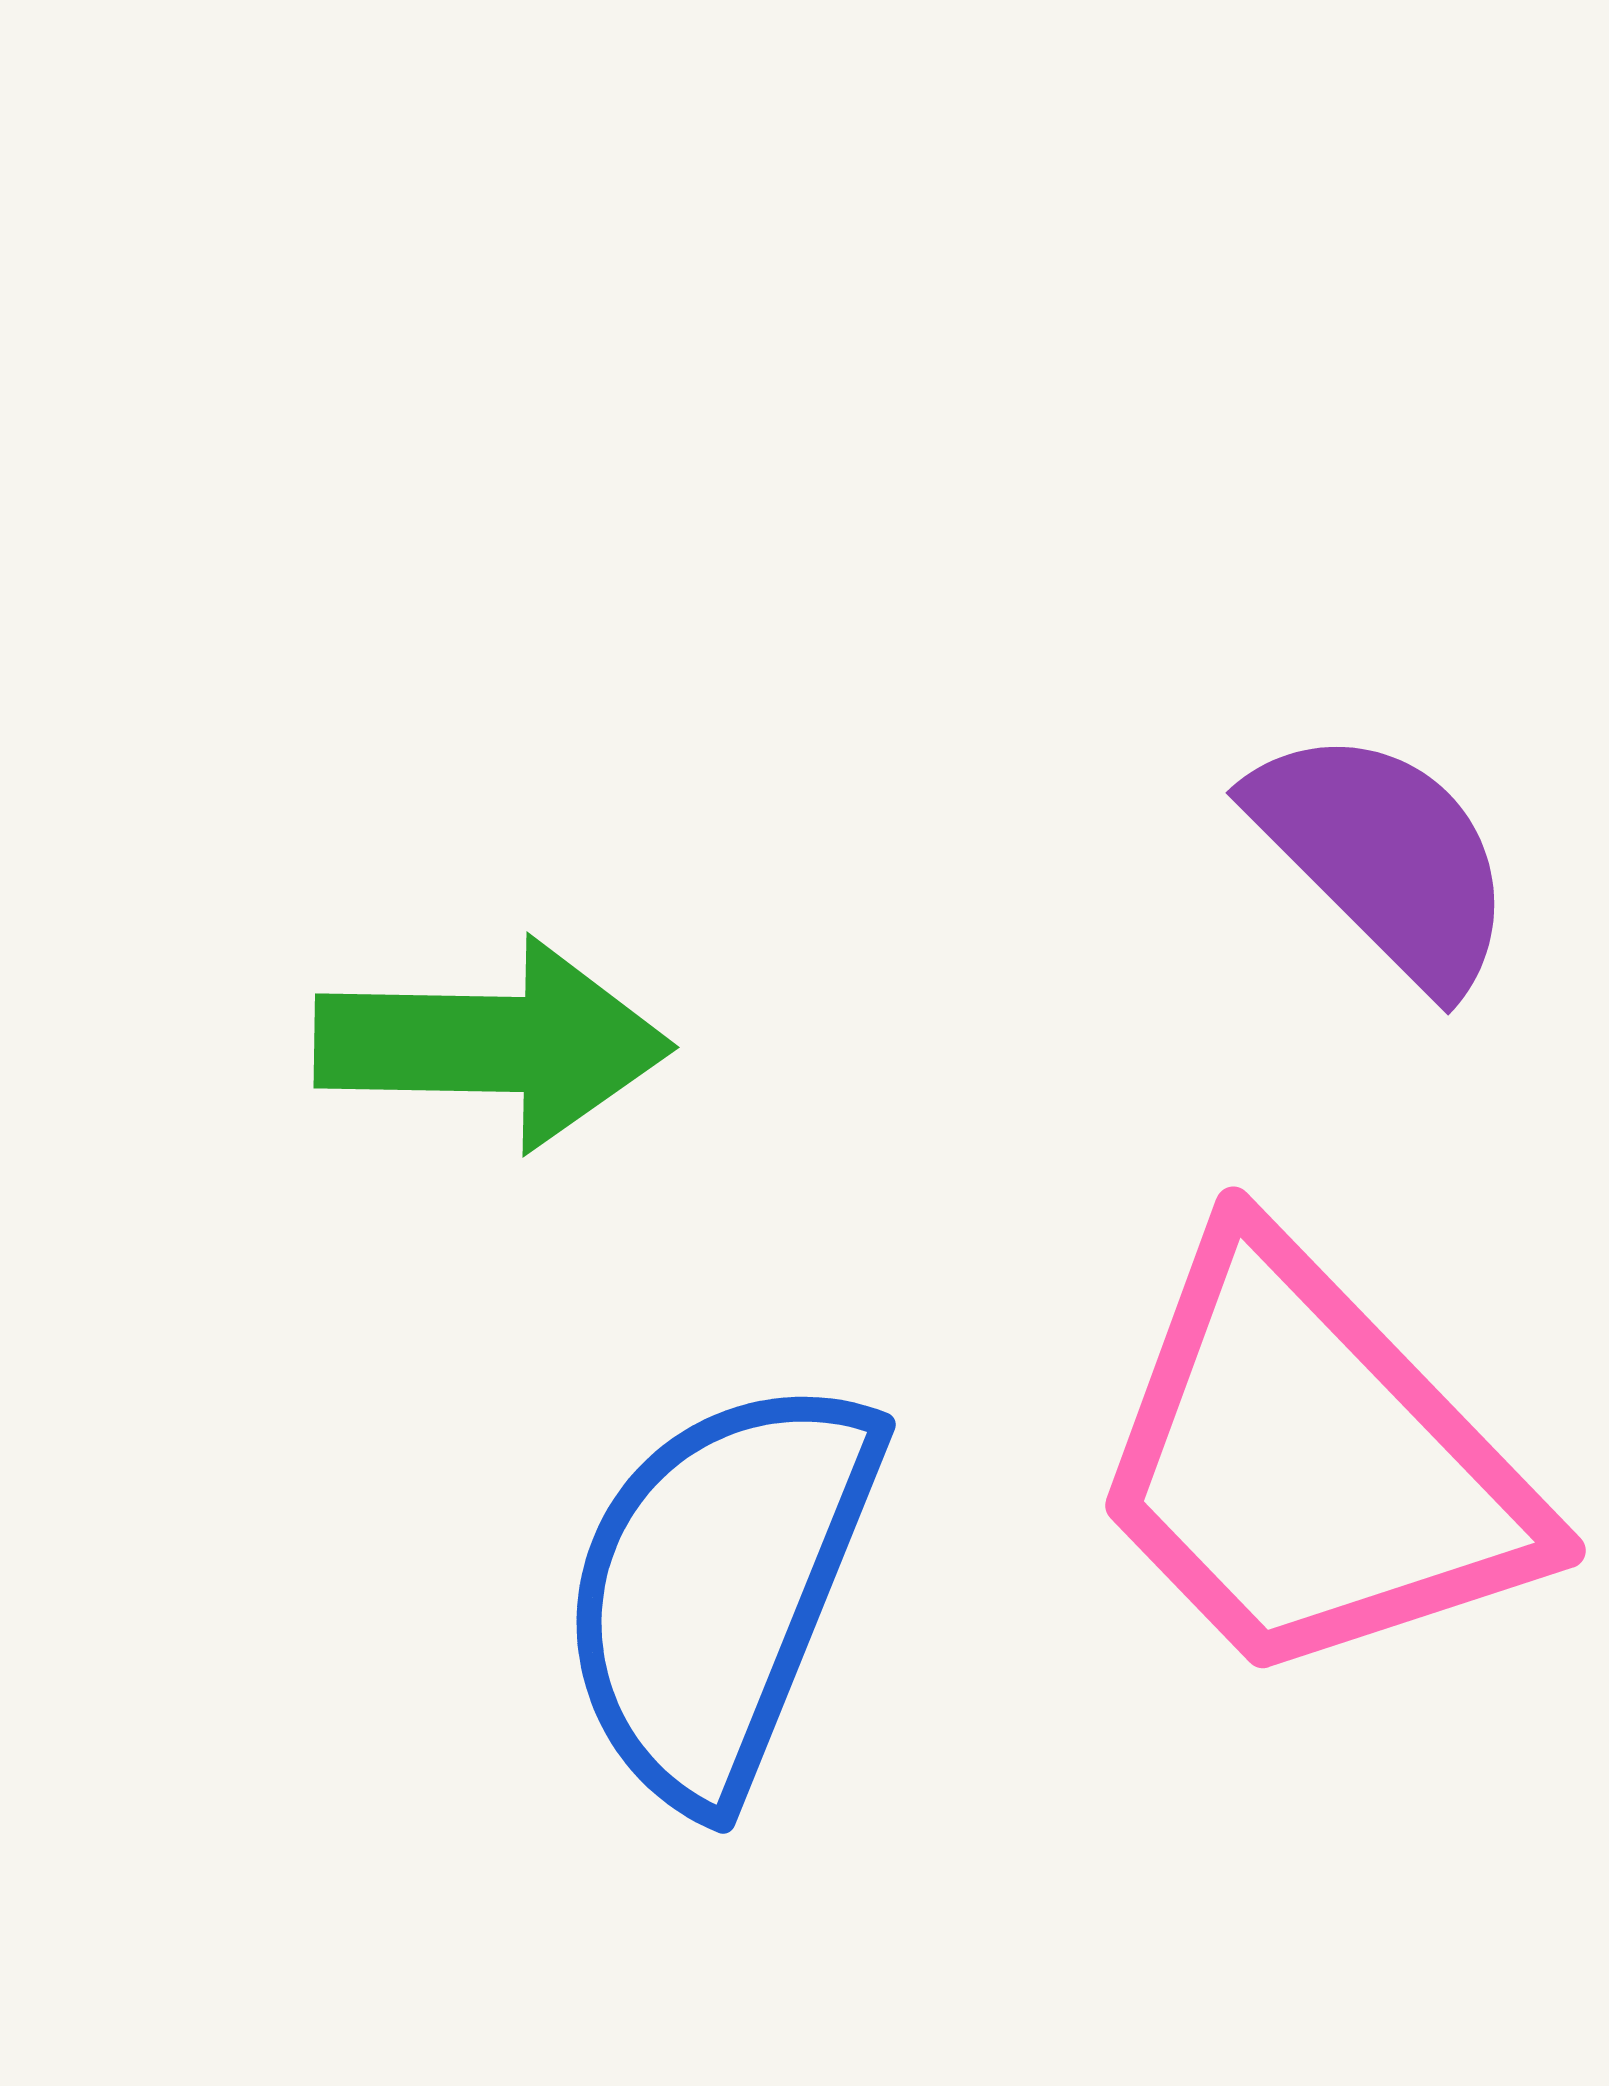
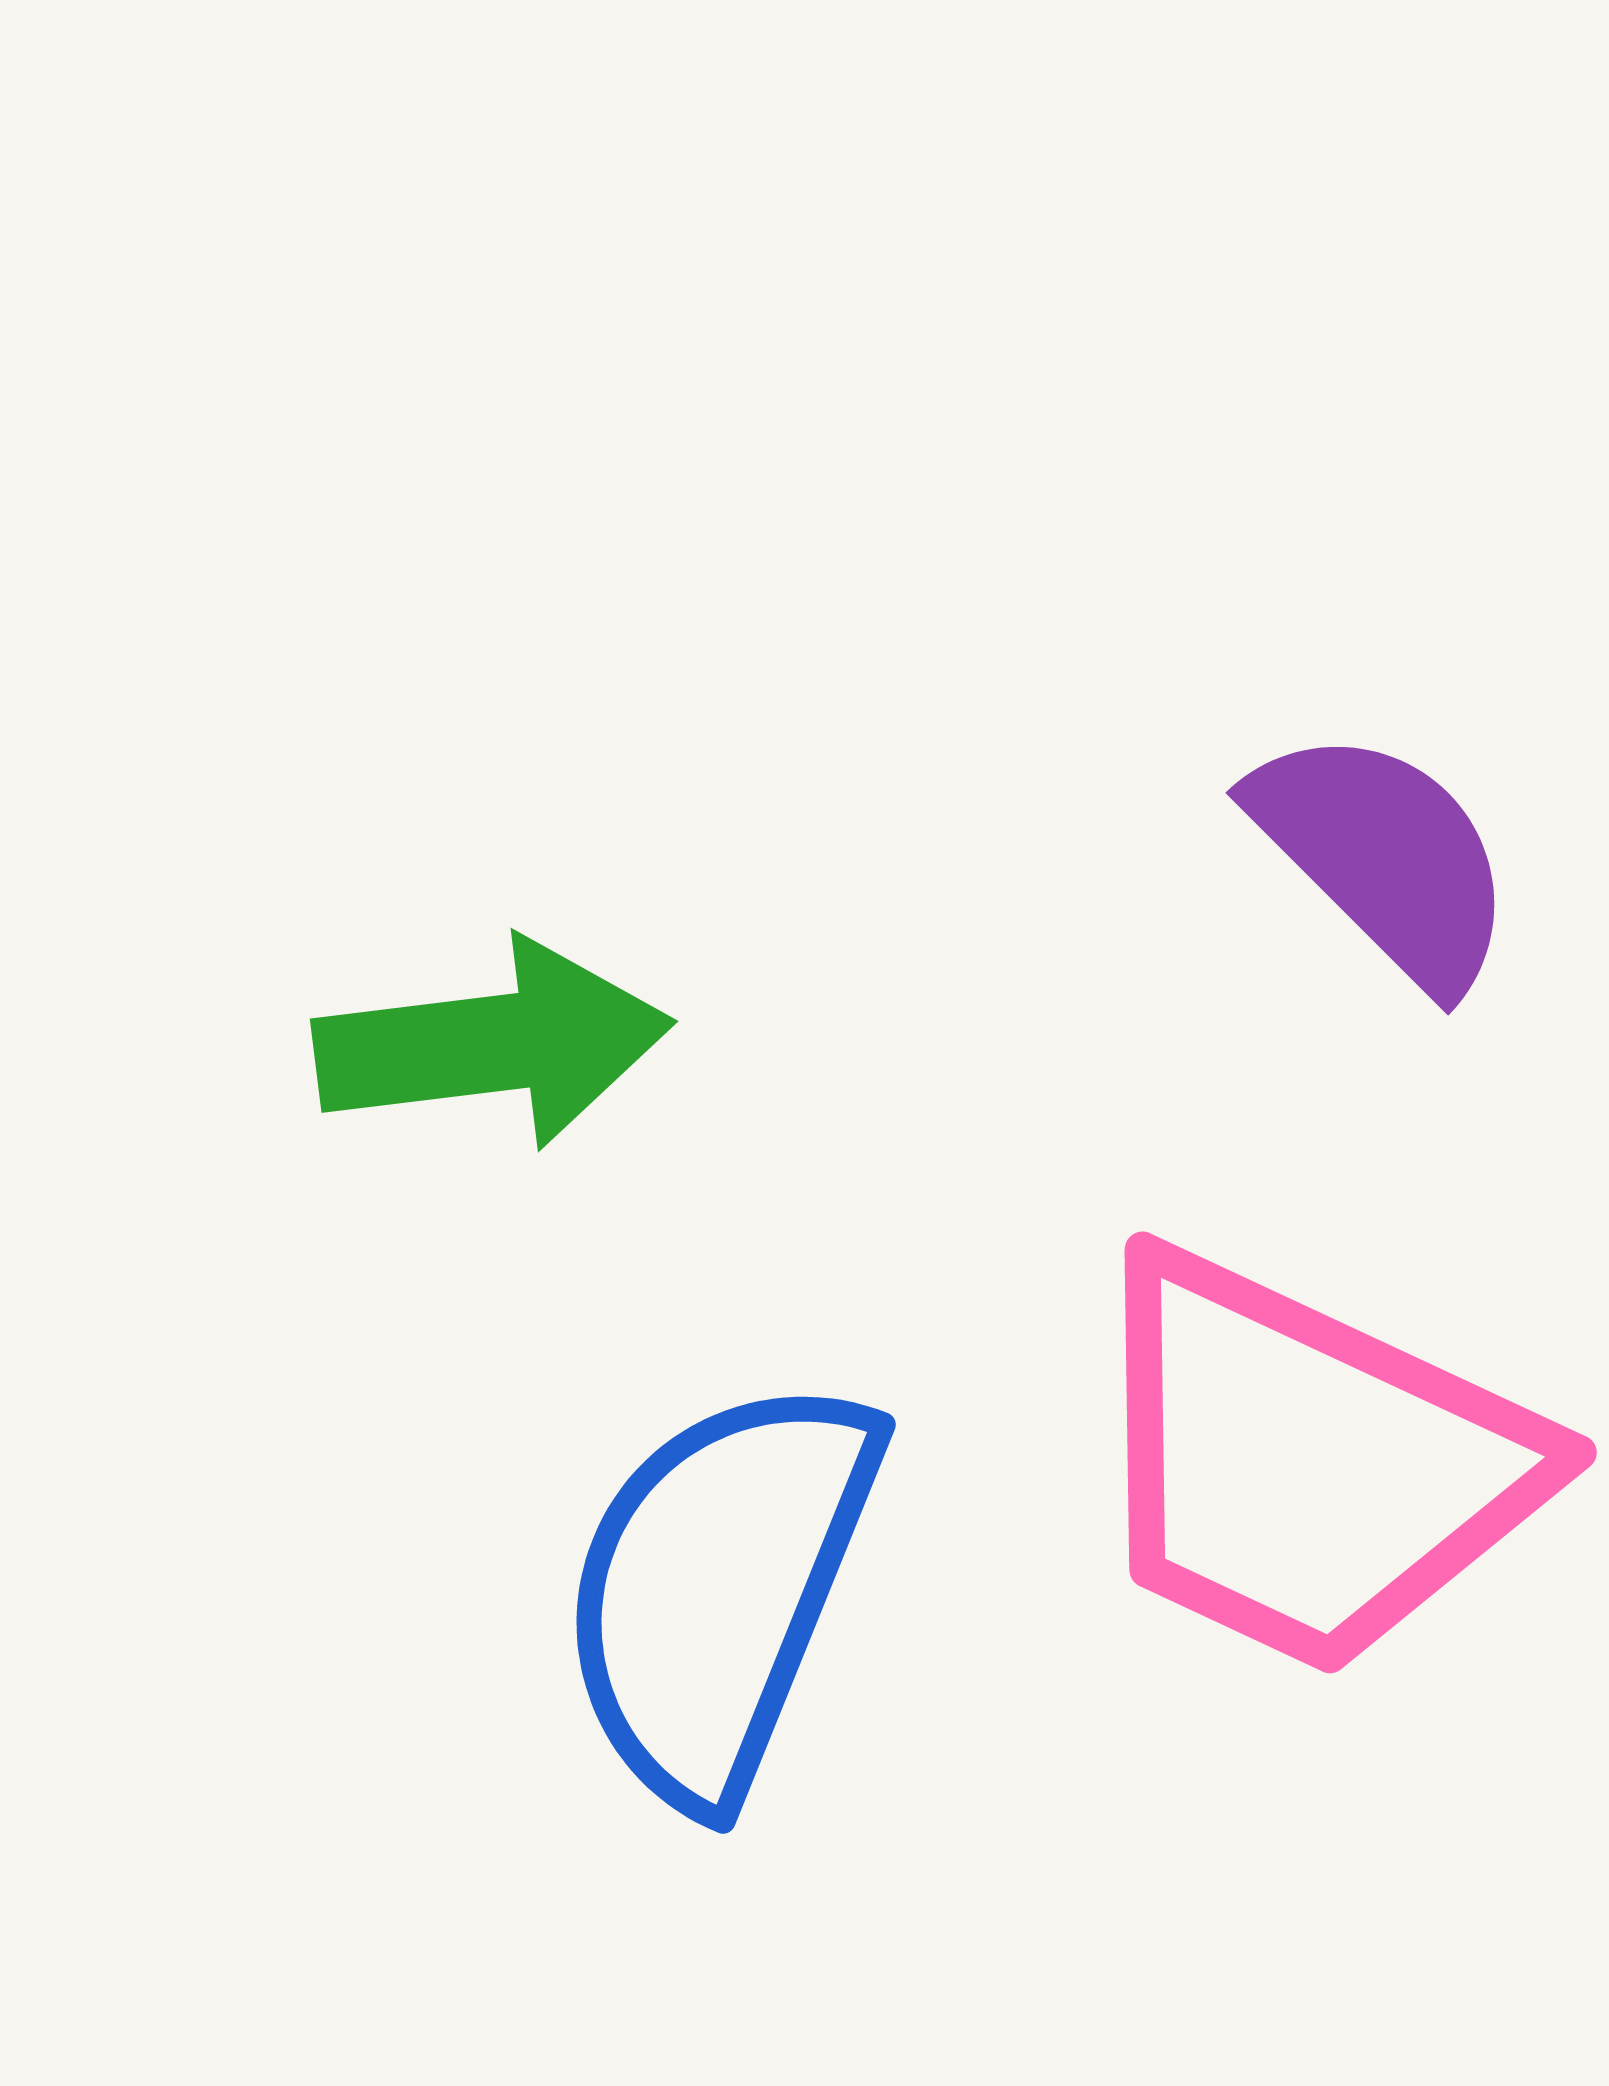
green arrow: rotated 8 degrees counterclockwise
pink trapezoid: moved 3 px left; rotated 21 degrees counterclockwise
